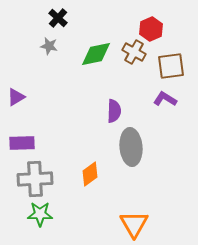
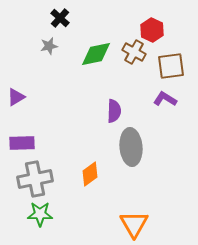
black cross: moved 2 px right
red hexagon: moved 1 px right, 1 px down; rotated 10 degrees counterclockwise
gray star: rotated 24 degrees counterclockwise
gray cross: rotated 8 degrees counterclockwise
